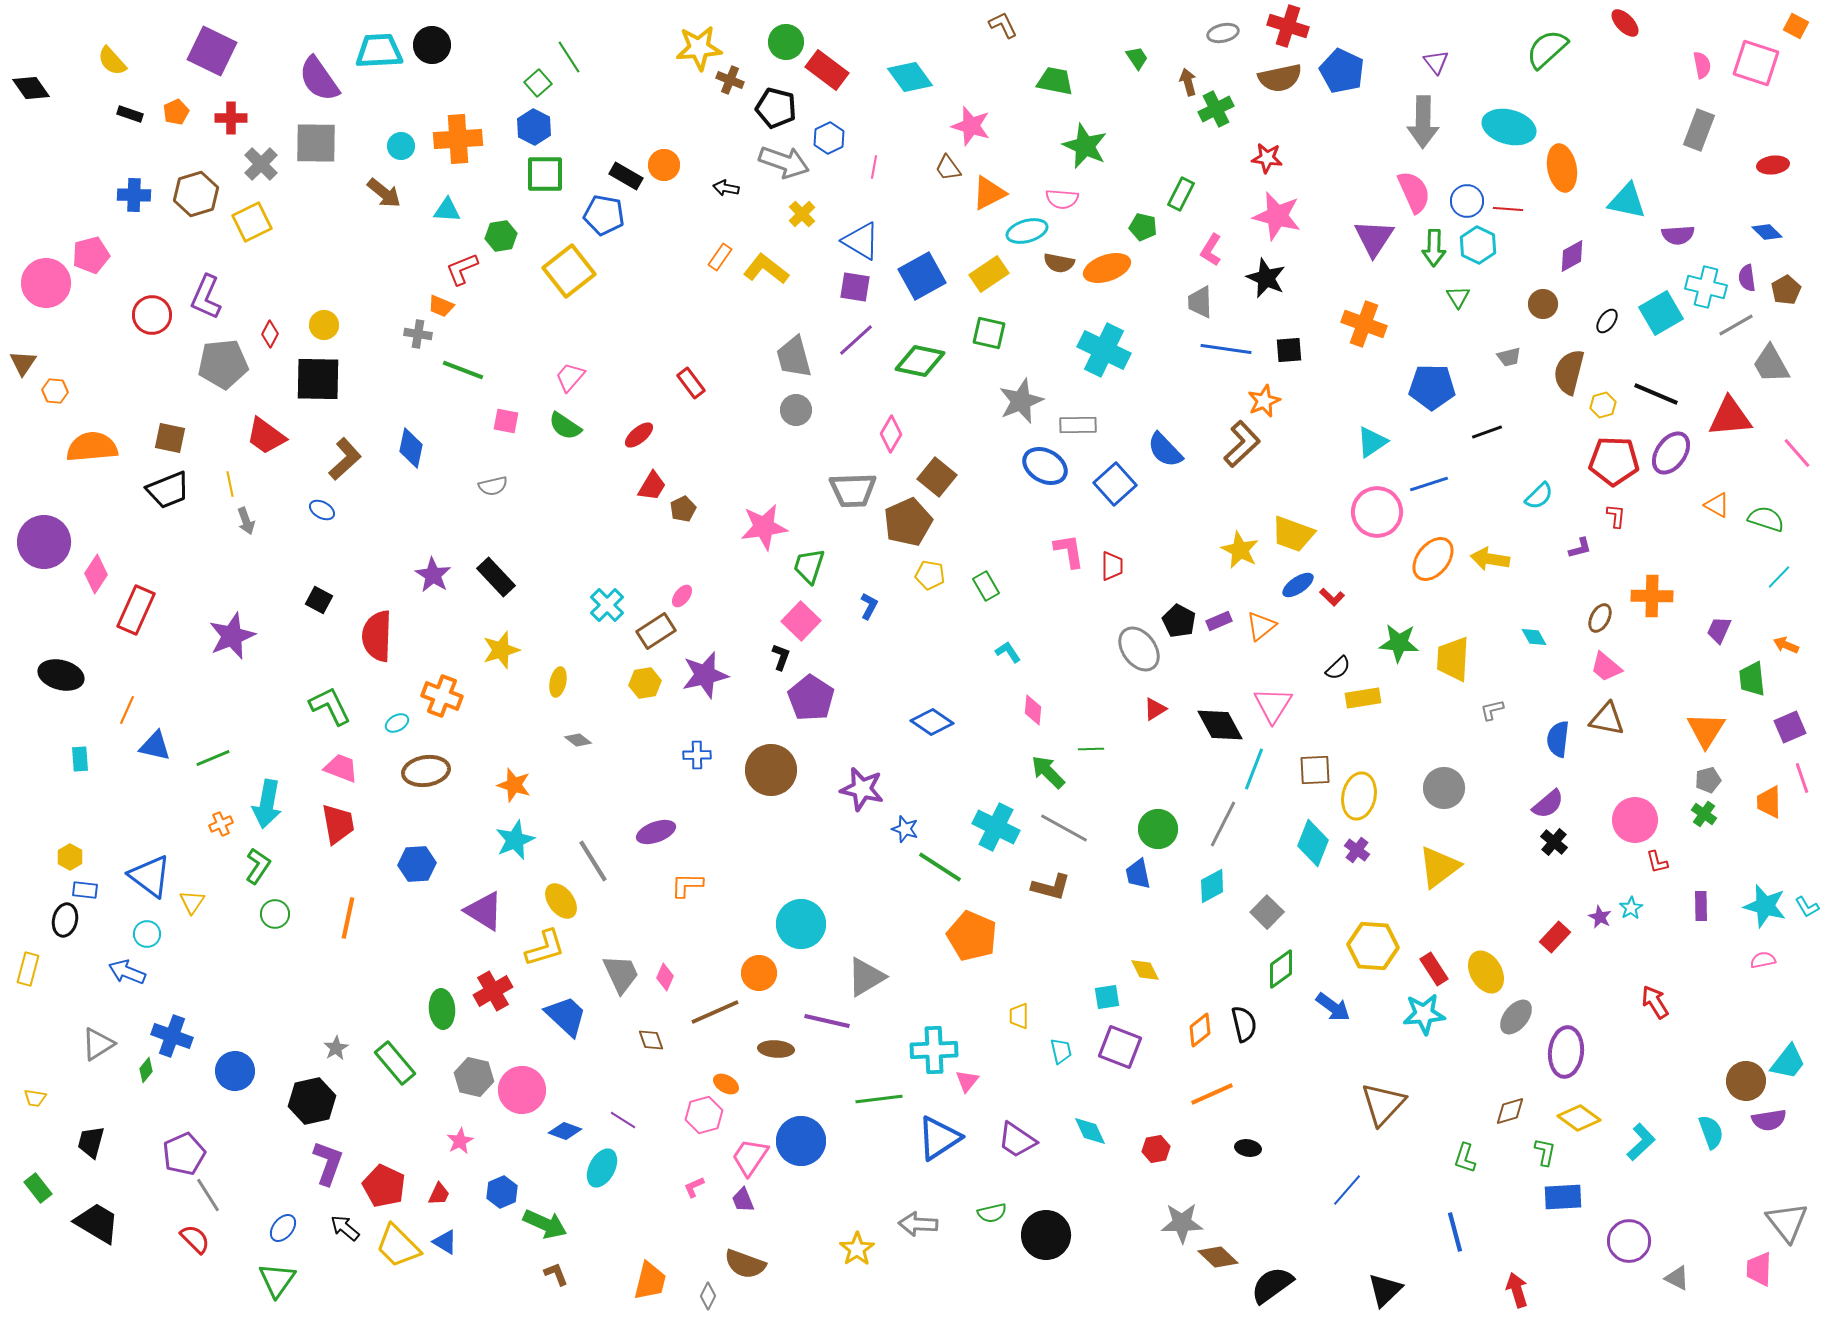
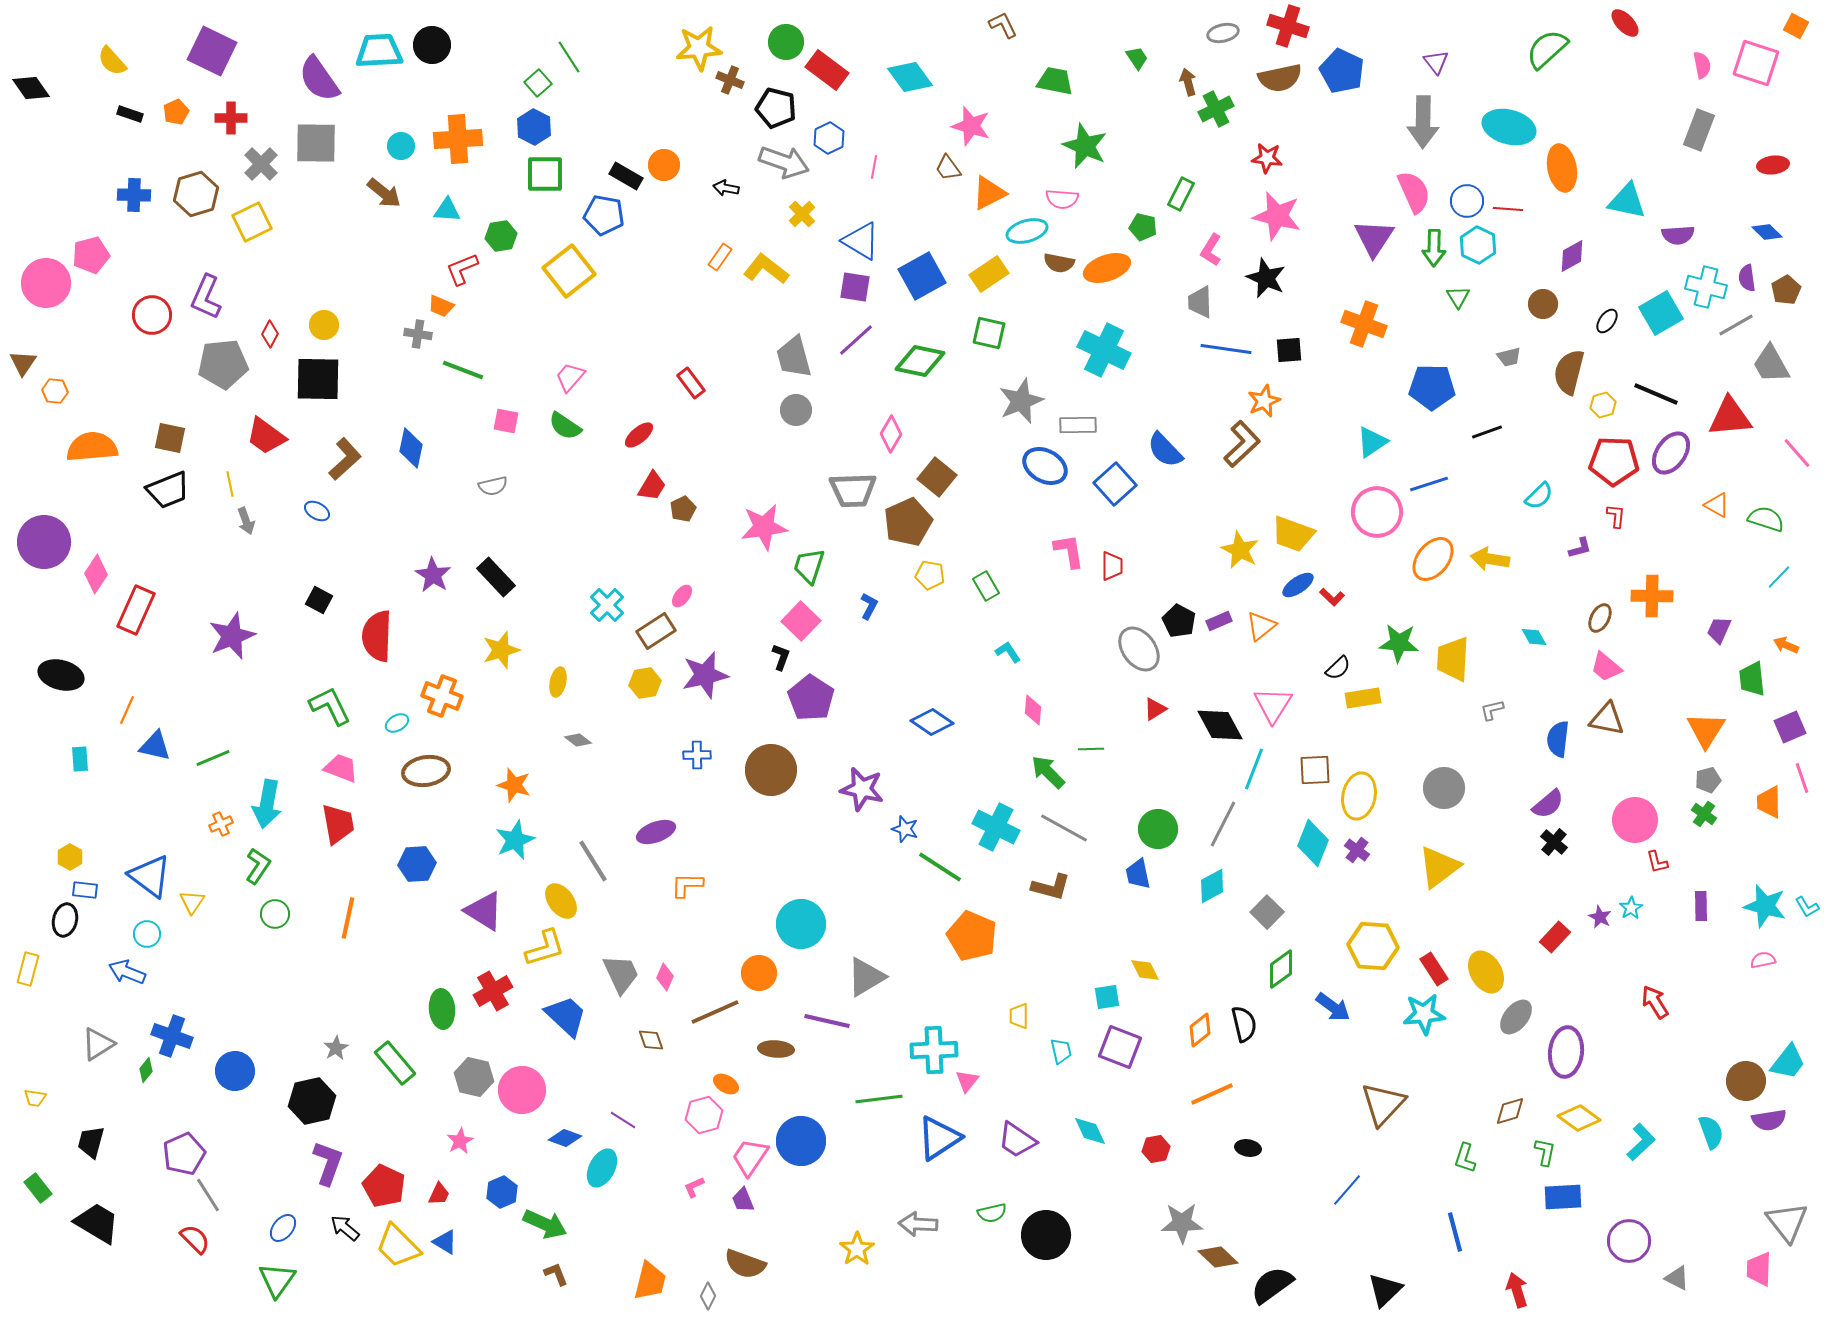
blue ellipse at (322, 510): moved 5 px left, 1 px down
blue diamond at (565, 1131): moved 7 px down
